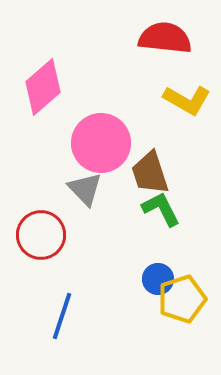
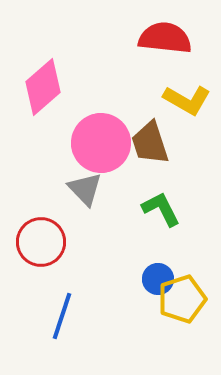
brown trapezoid: moved 30 px up
red circle: moved 7 px down
